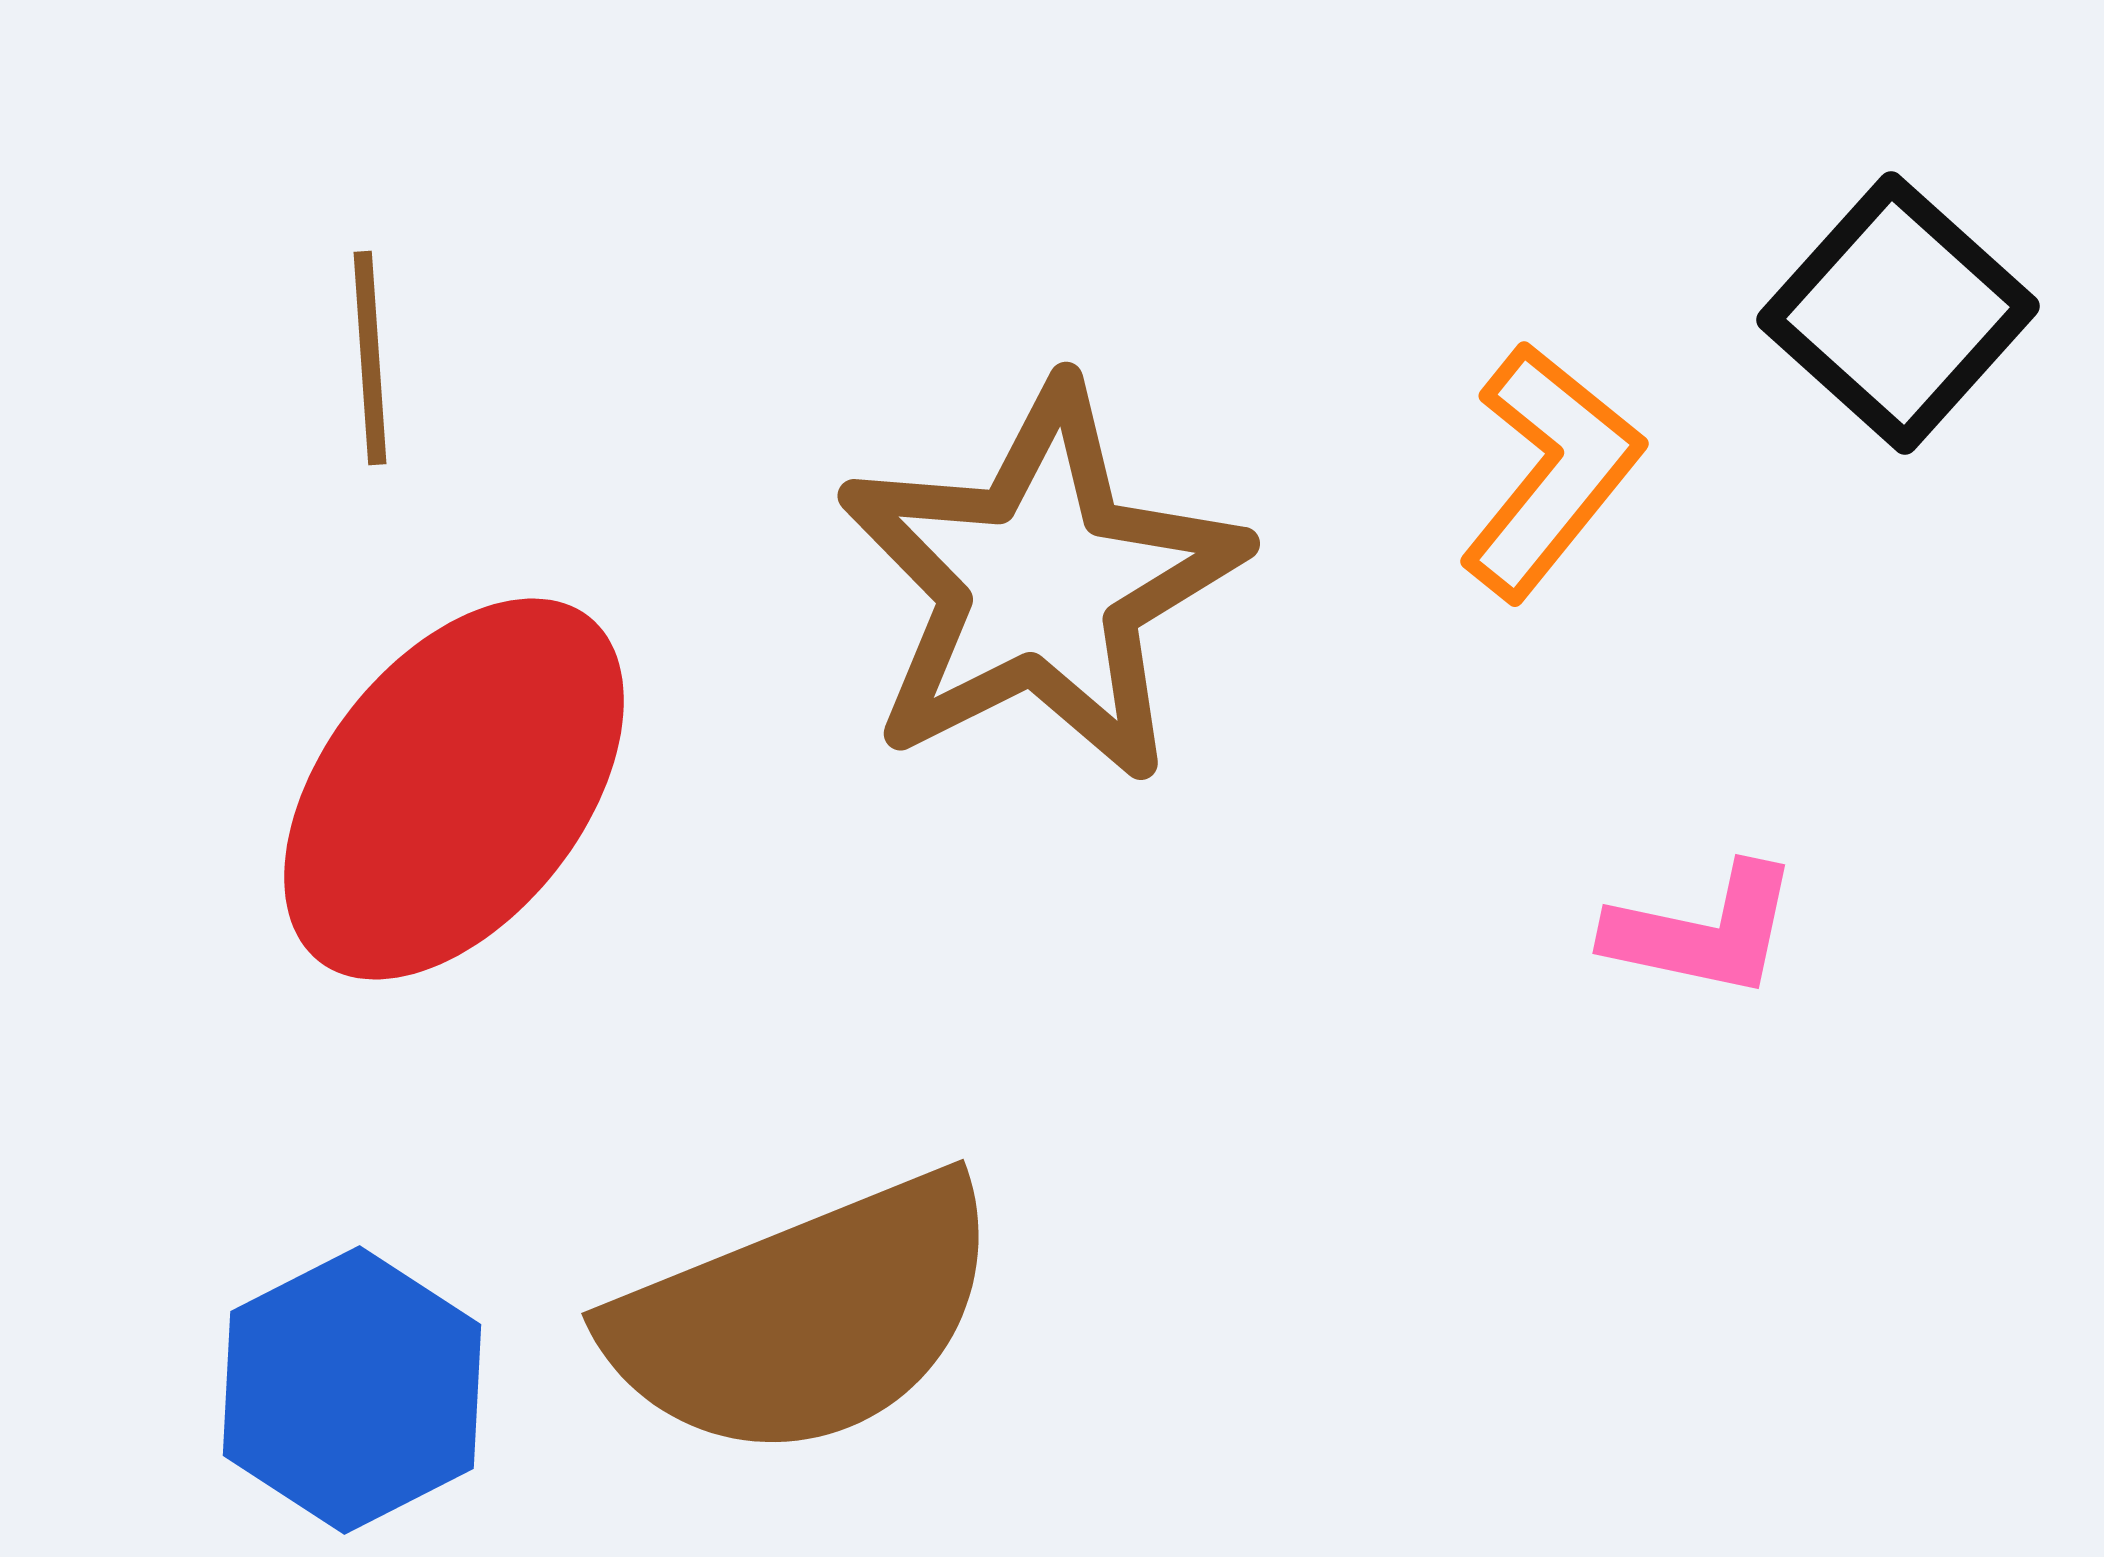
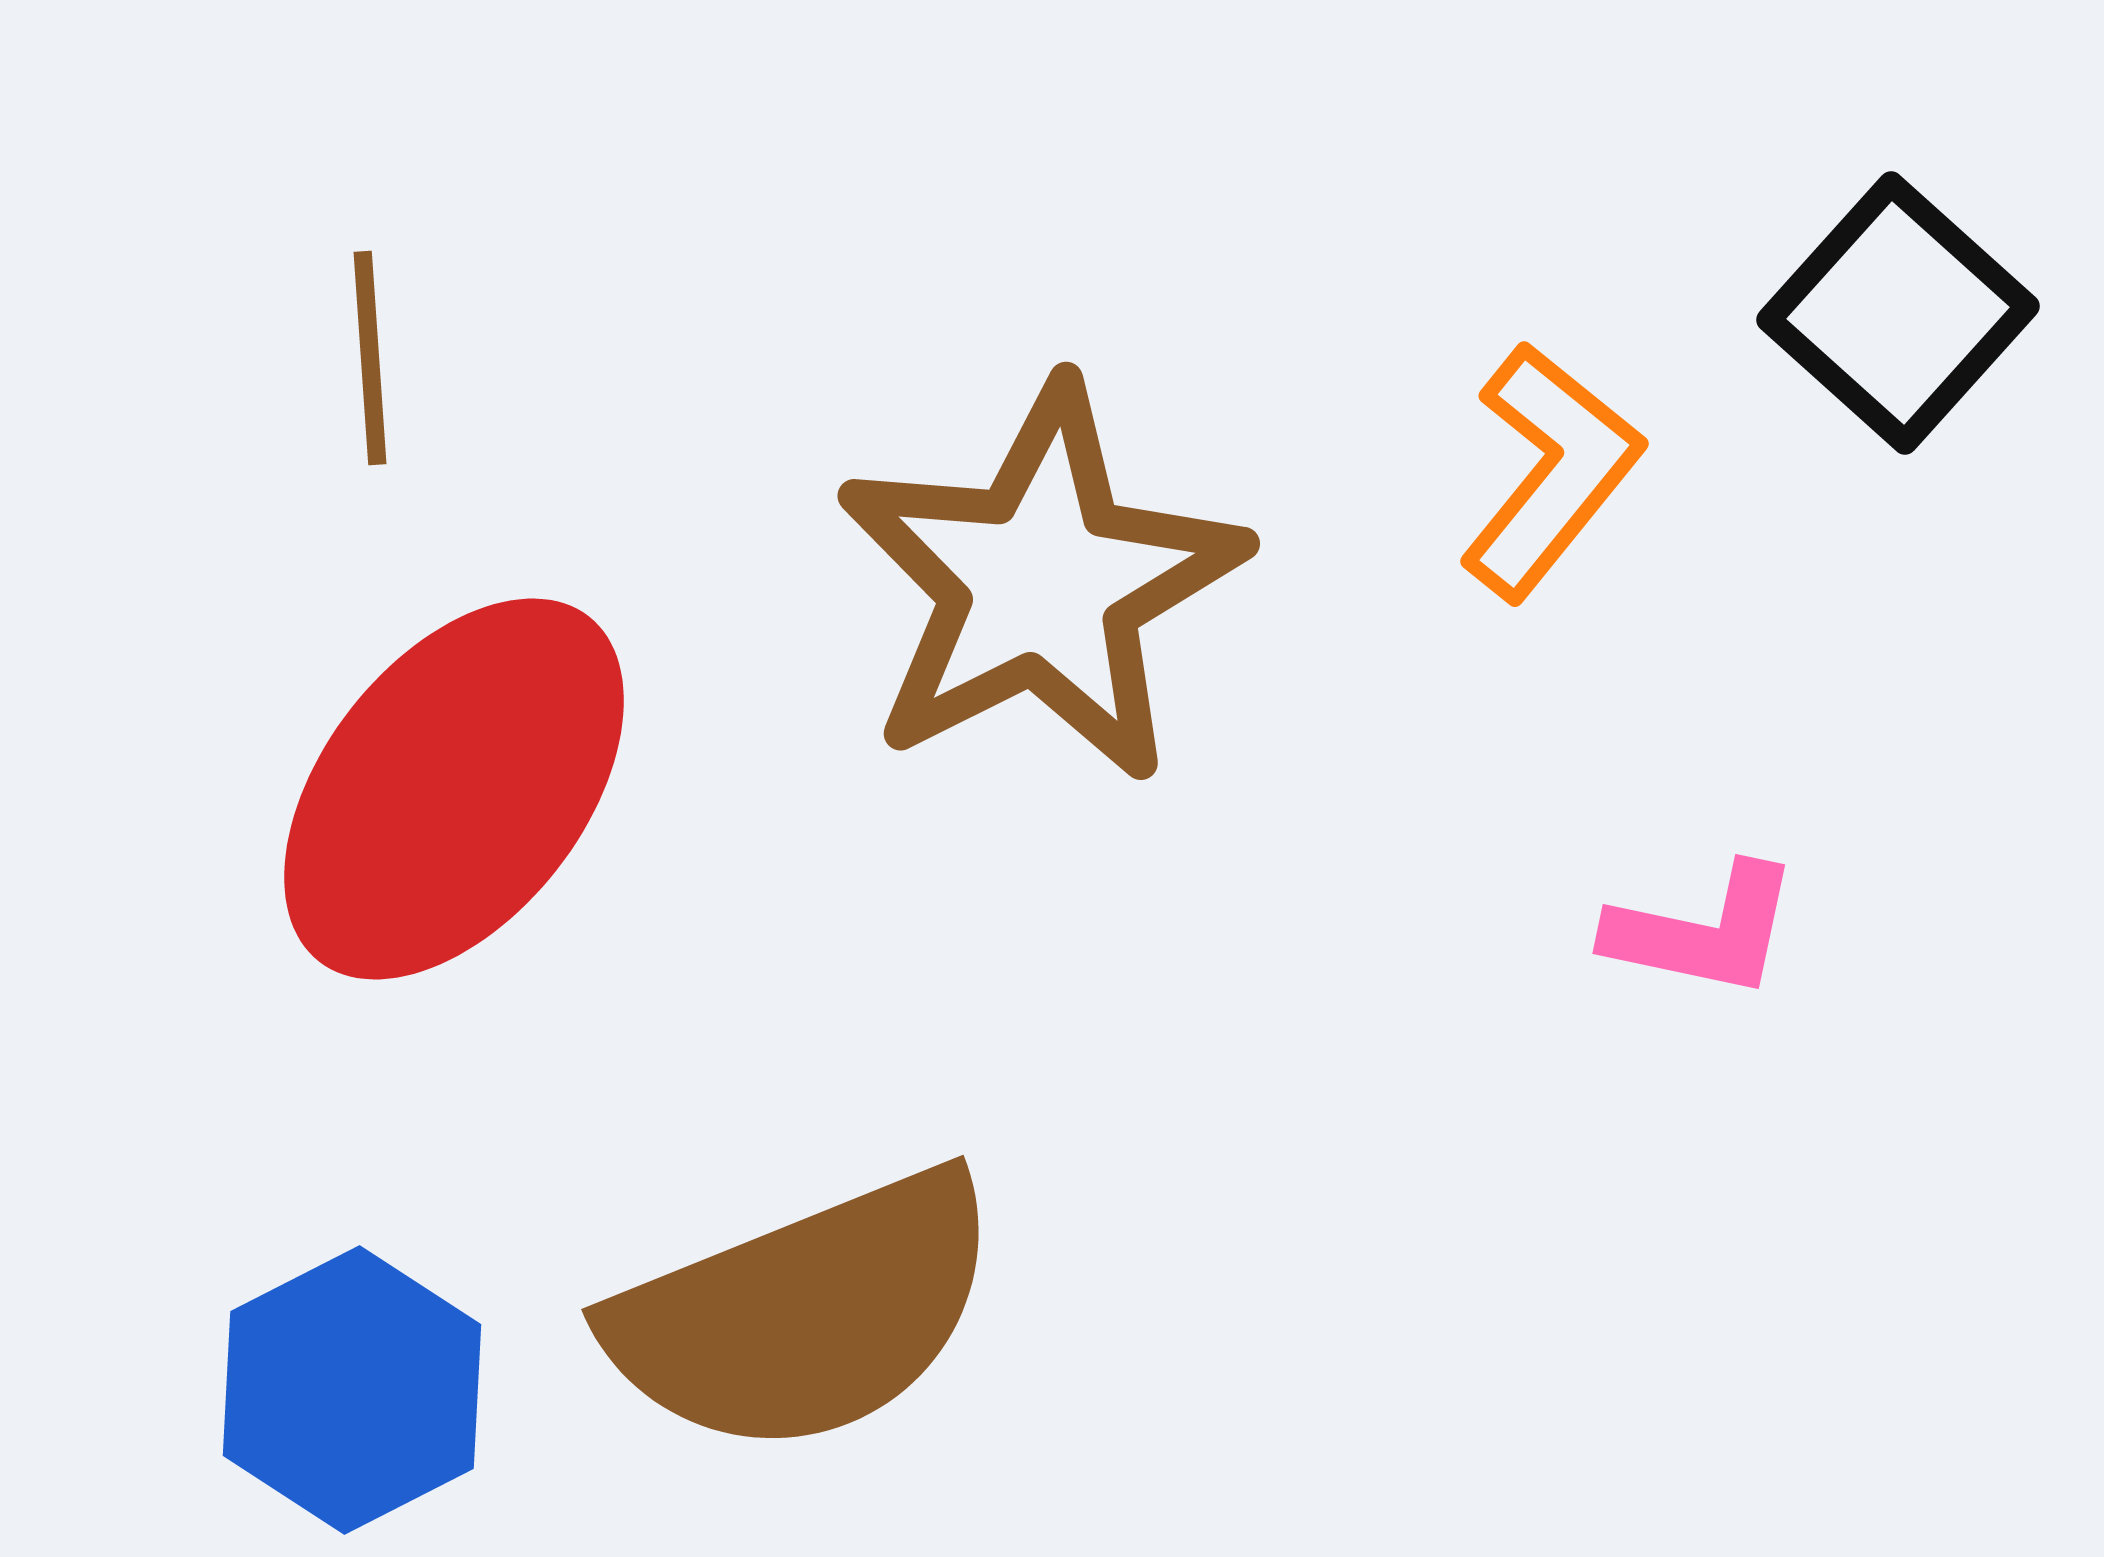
brown semicircle: moved 4 px up
